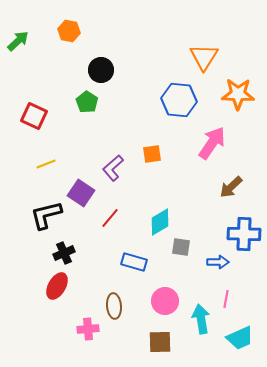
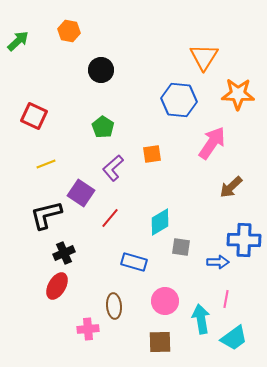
green pentagon: moved 16 px right, 25 px down
blue cross: moved 6 px down
cyan trapezoid: moved 6 px left; rotated 12 degrees counterclockwise
